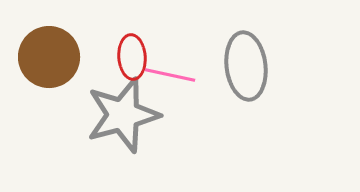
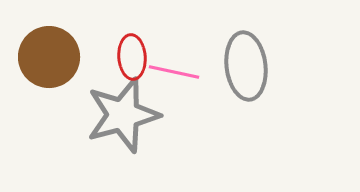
pink line: moved 4 px right, 3 px up
